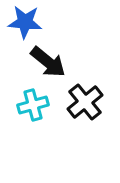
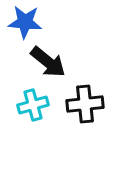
black cross: moved 2 px down; rotated 33 degrees clockwise
